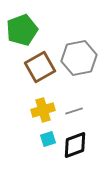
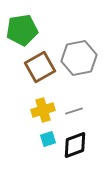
green pentagon: rotated 12 degrees clockwise
